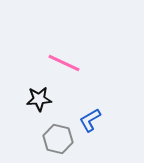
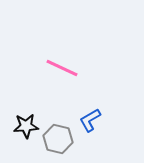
pink line: moved 2 px left, 5 px down
black star: moved 13 px left, 27 px down
